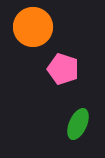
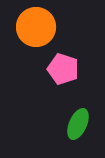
orange circle: moved 3 px right
